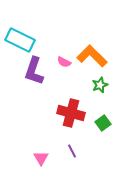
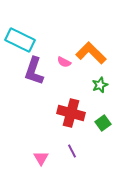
orange L-shape: moved 1 px left, 3 px up
